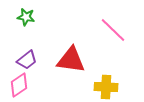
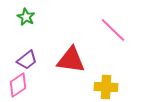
green star: rotated 18 degrees clockwise
pink diamond: moved 1 px left
